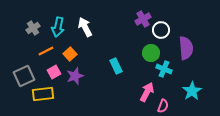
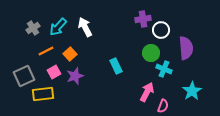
purple cross: rotated 21 degrees clockwise
cyan arrow: rotated 30 degrees clockwise
